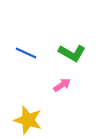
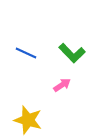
green L-shape: rotated 16 degrees clockwise
